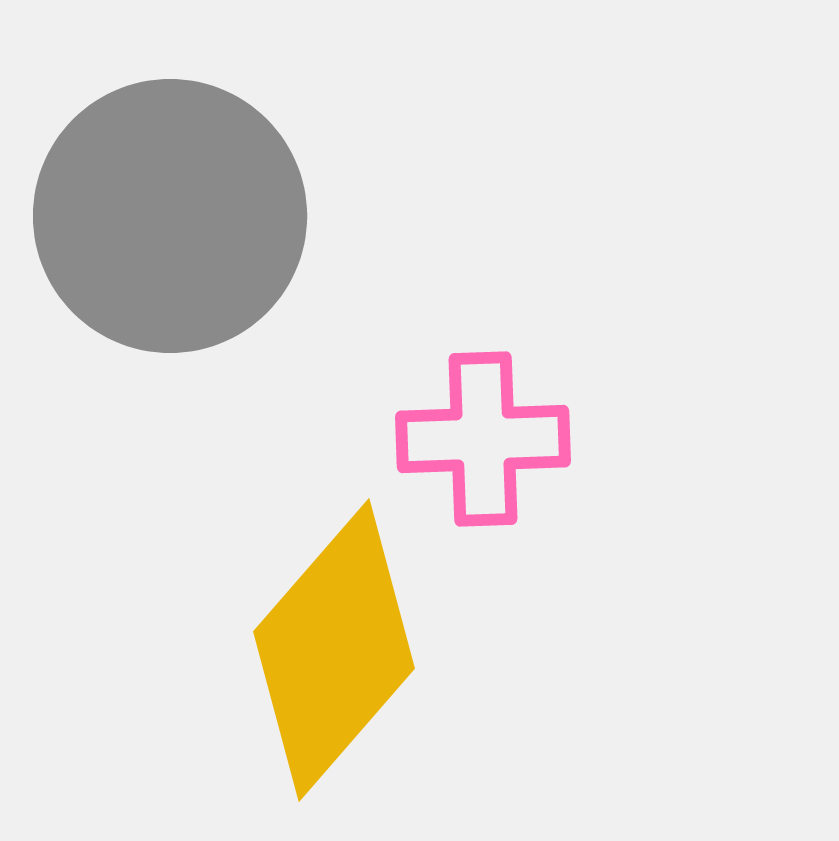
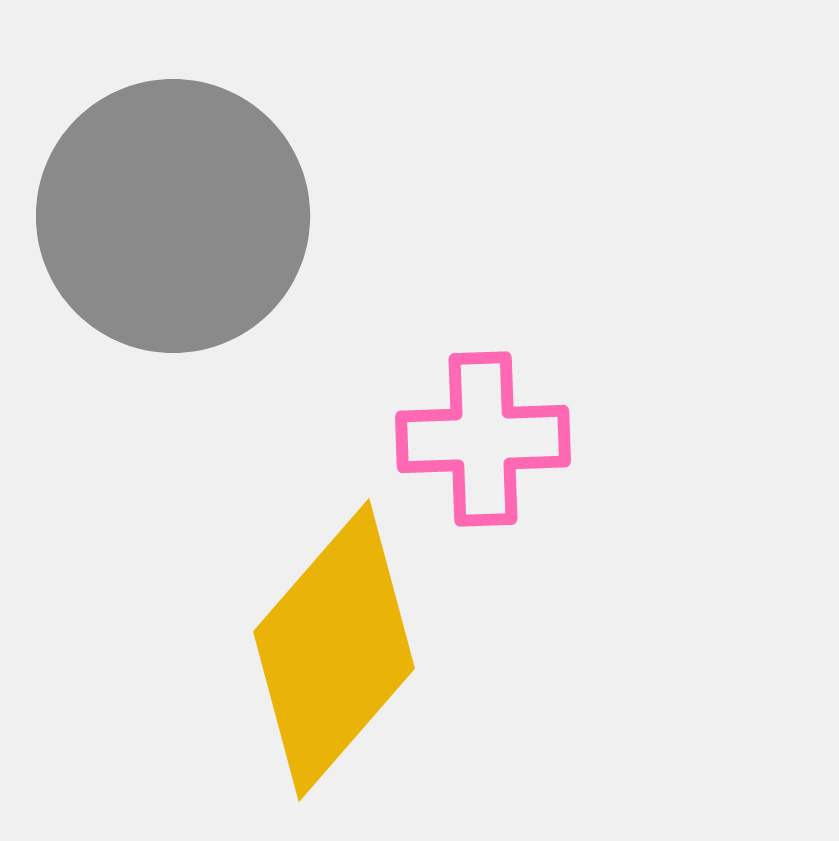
gray circle: moved 3 px right
